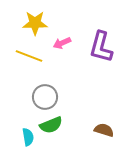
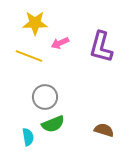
pink arrow: moved 2 px left
green semicircle: moved 2 px right, 1 px up
